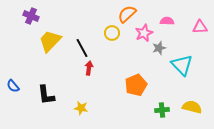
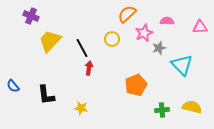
yellow circle: moved 6 px down
